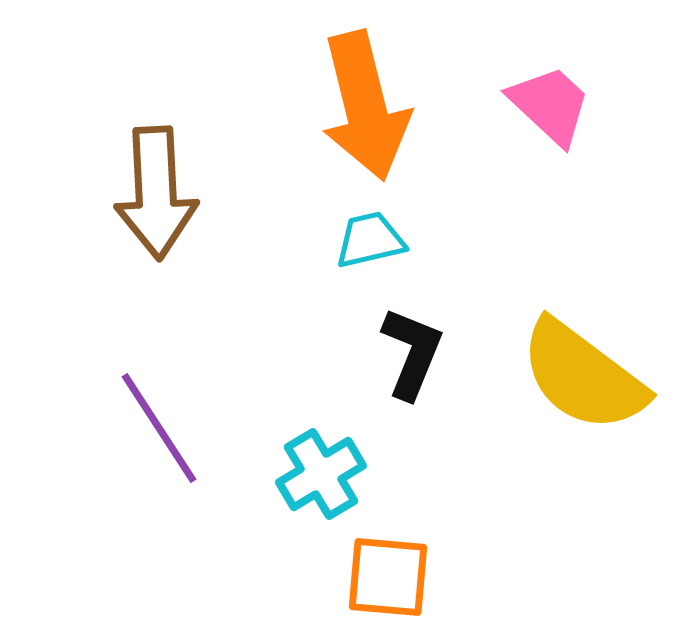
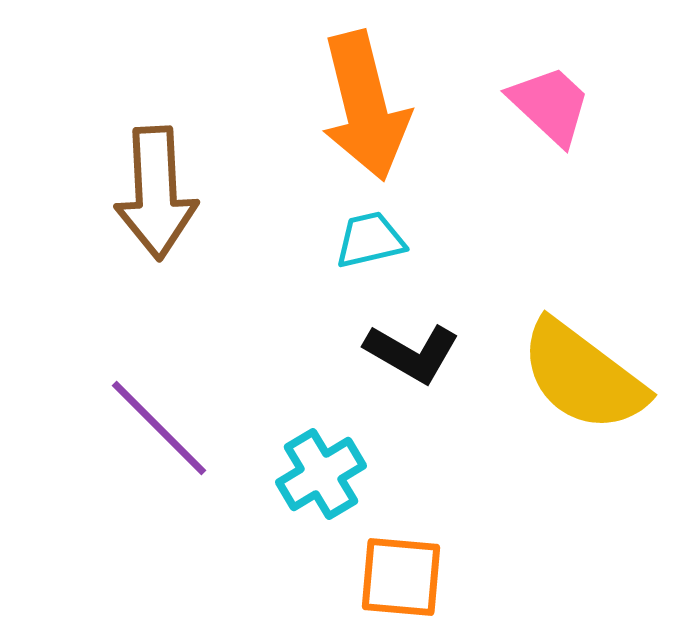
black L-shape: rotated 98 degrees clockwise
purple line: rotated 12 degrees counterclockwise
orange square: moved 13 px right
